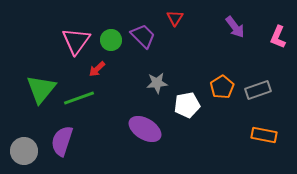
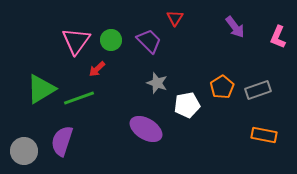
purple trapezoid: moved 6 px right, 5 px down
gray star: rotated 25 degrees clockwise
green triangle: rotated 20 degrees clockwise
purple ellipse: moved 1 px right
